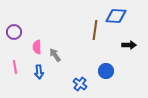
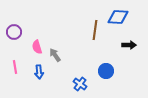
blue diamond: moved 2 px right, 1 px down
pink semicircle: rotated 16 degrees counterclockwise
